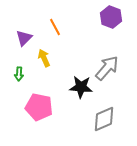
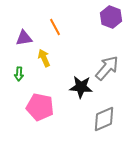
purple triangle: rotated 36 degrees clockwise
pink pentagon: moved 1 px right
